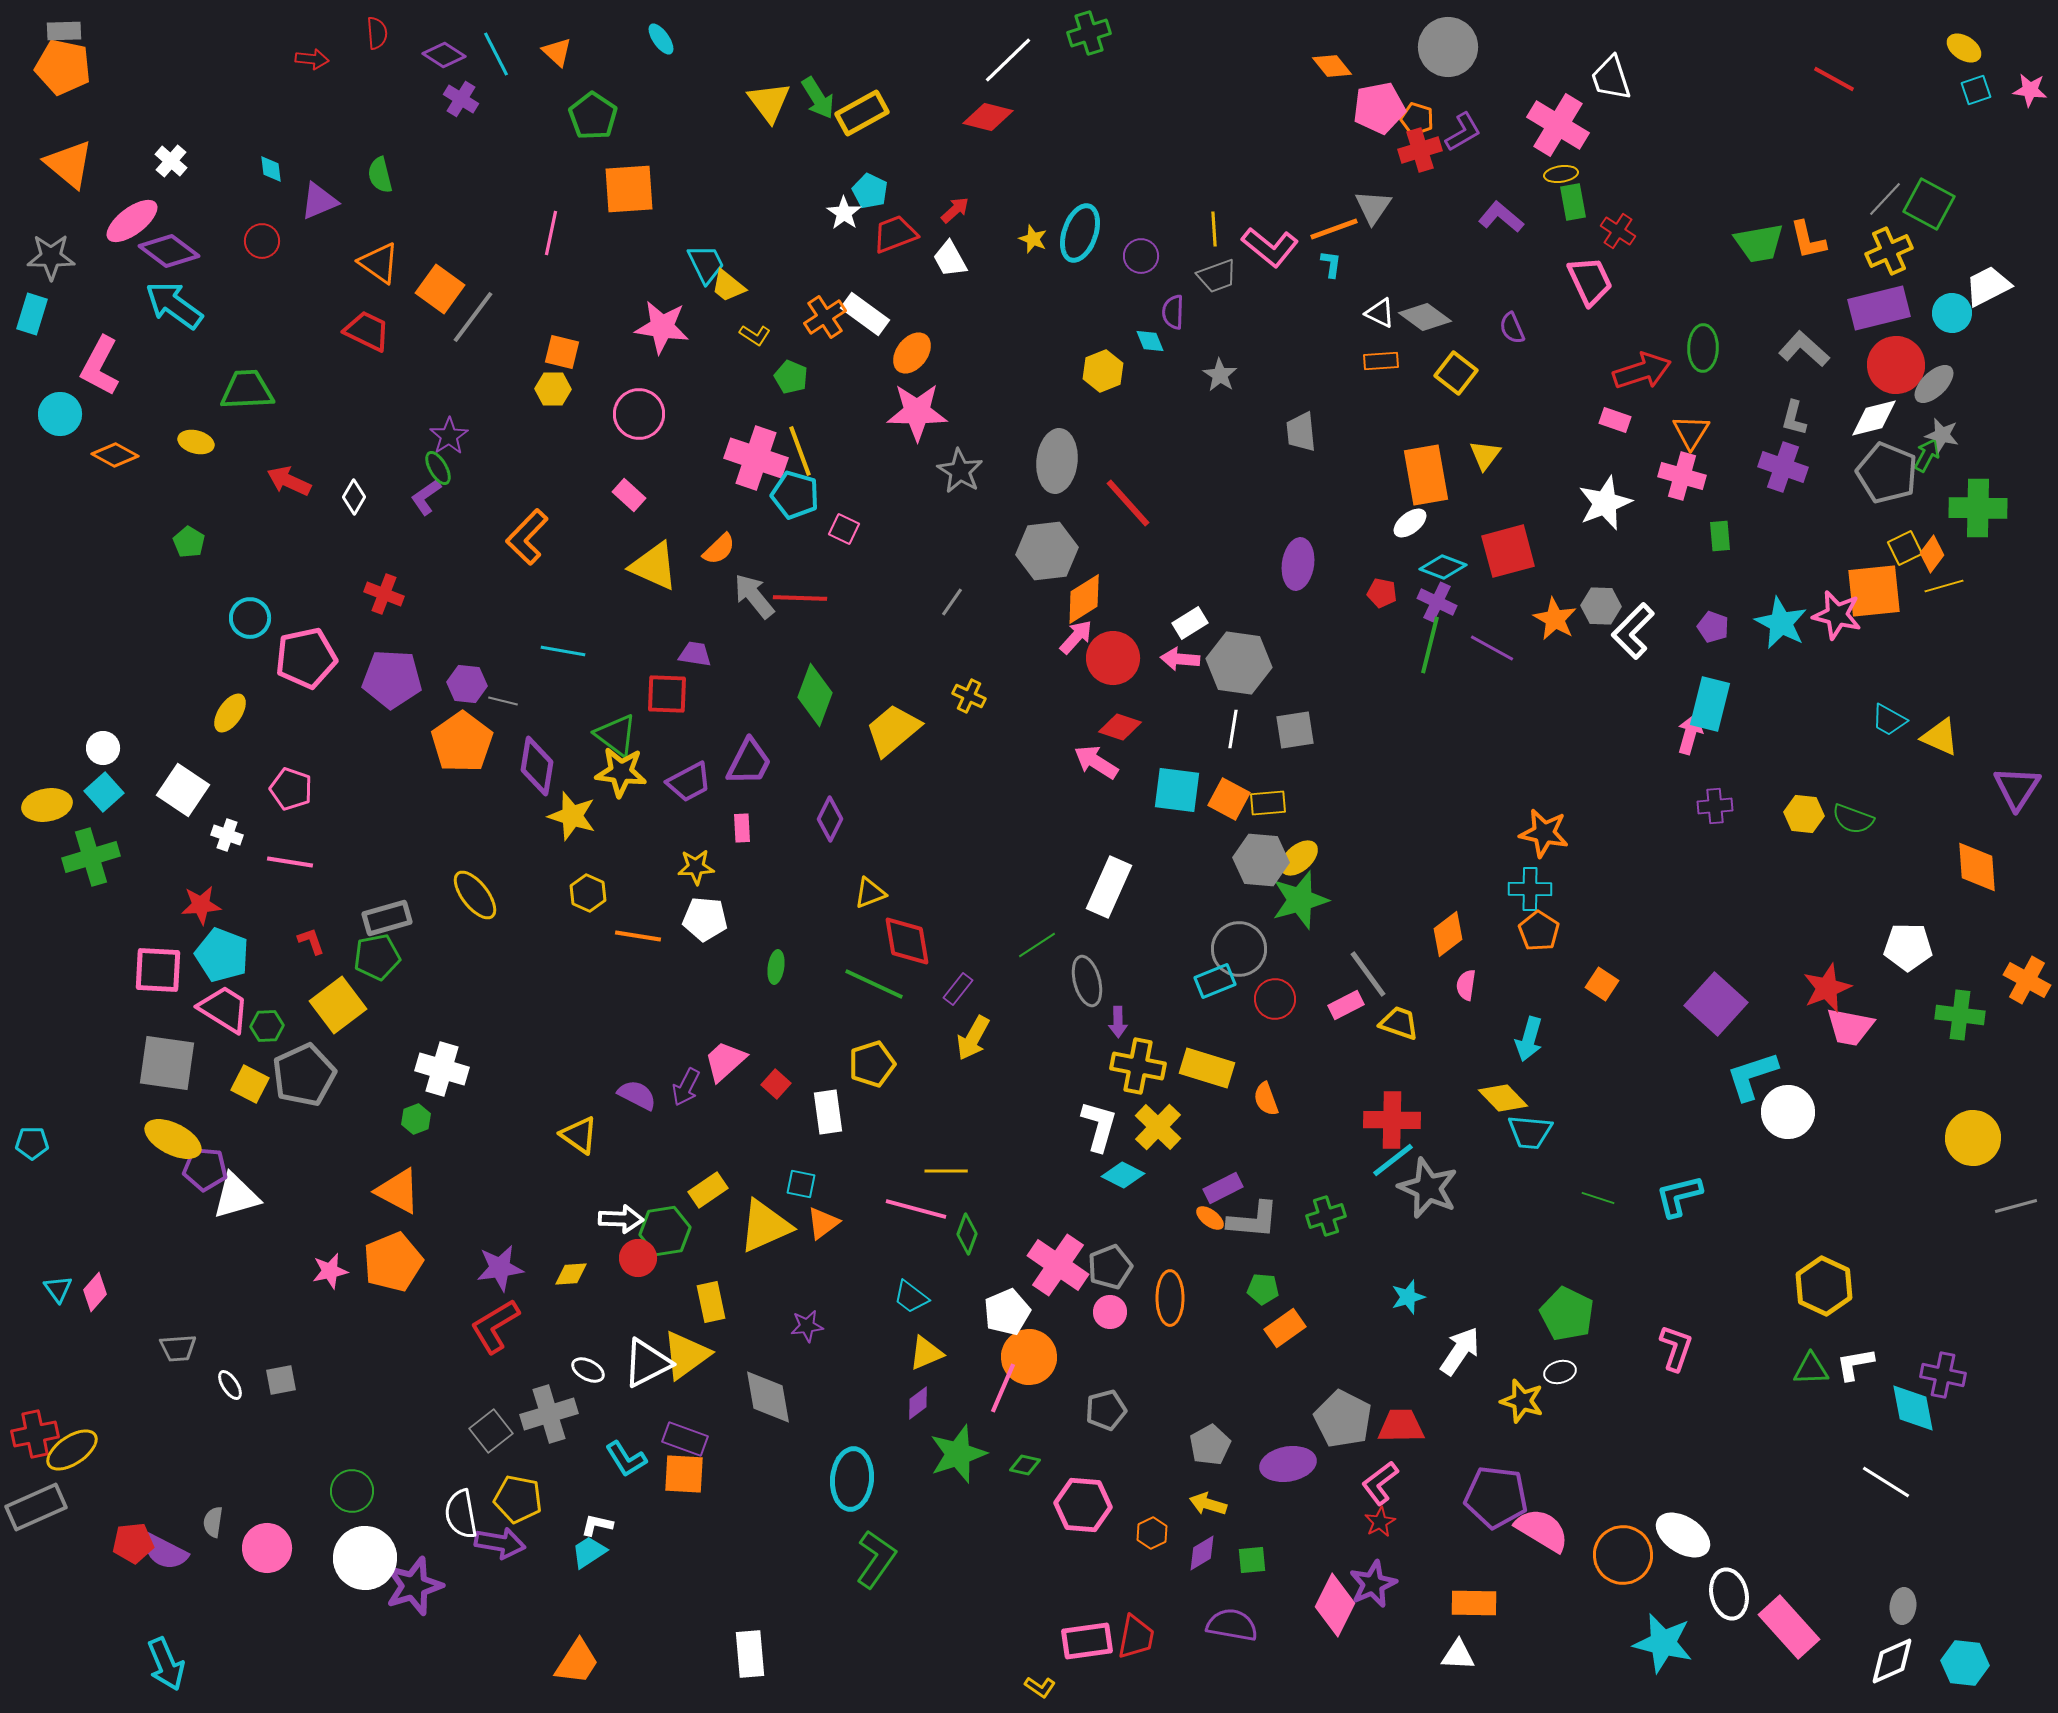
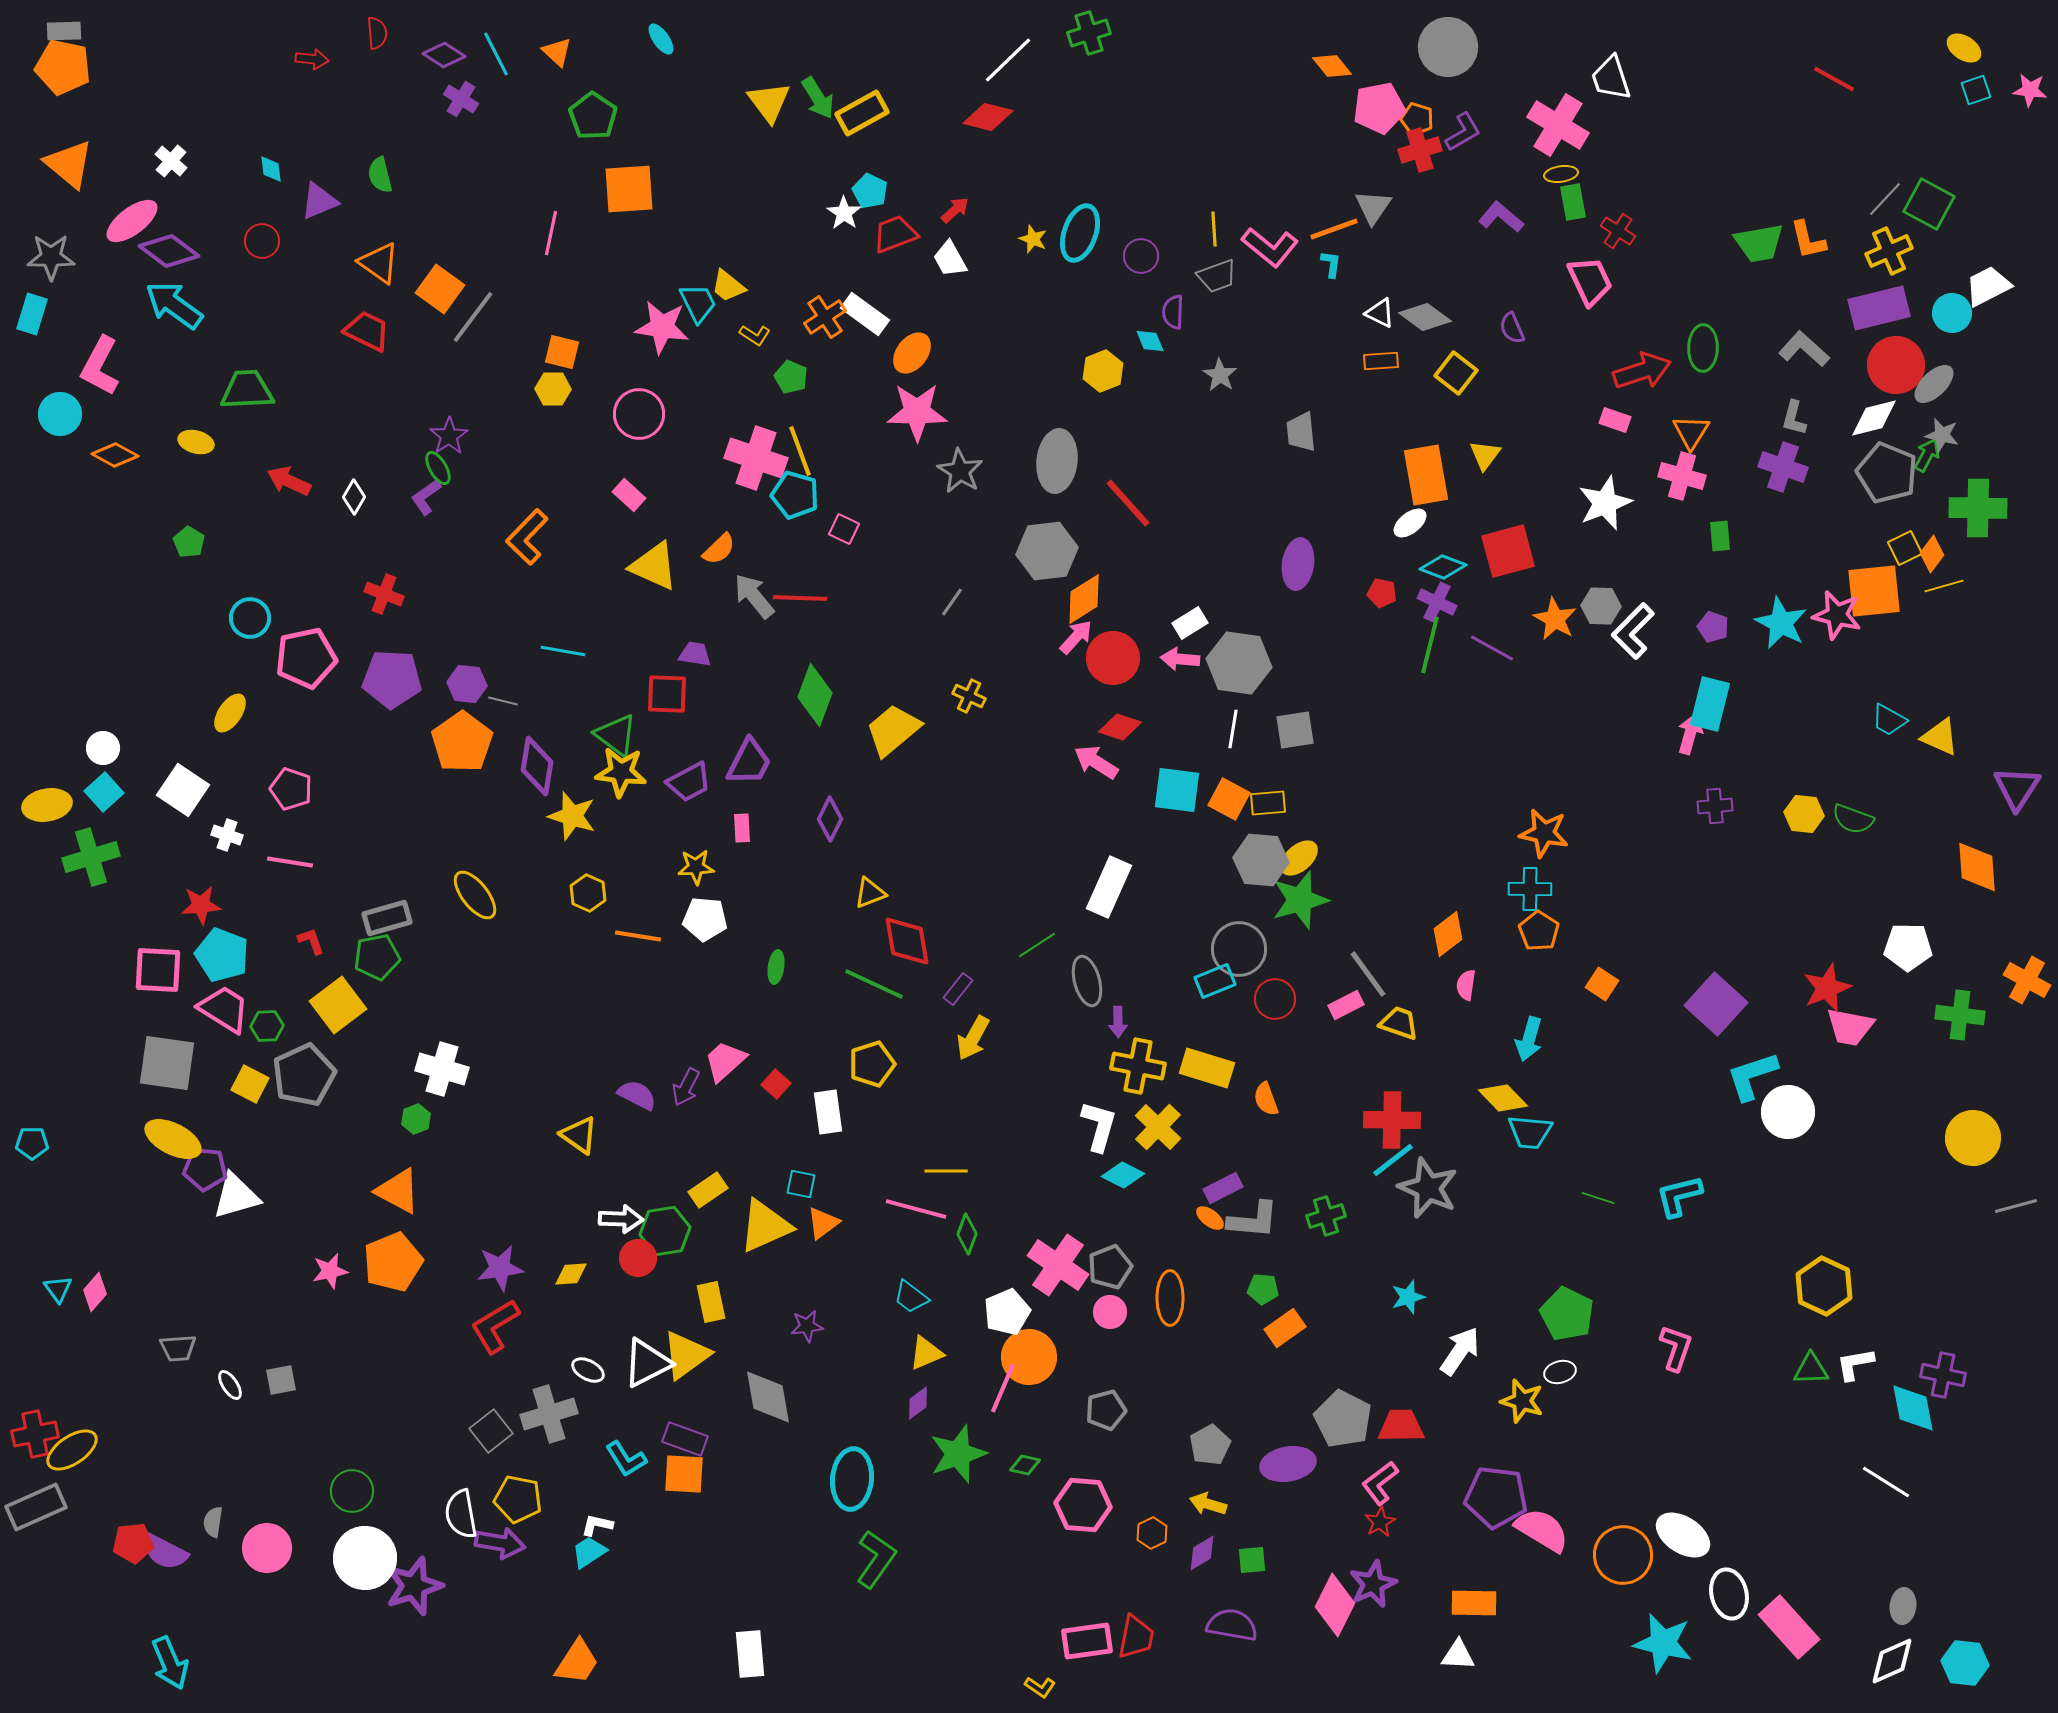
cyan trapezoid at (706, 264): moved 8 px left, 39 px down
cyan arrow at (166, 1664): moved 4 px right, 1 px up
